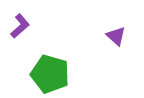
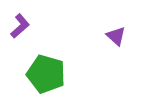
green pentagon: moved 4 px left
